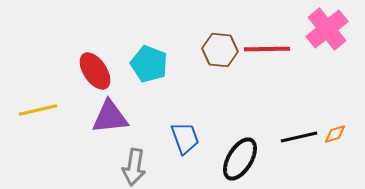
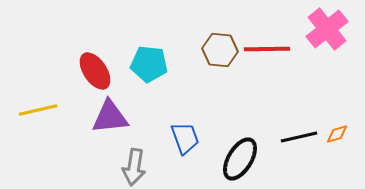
cyan pentagon: rotated 15 degrees counterclockwise
orange diamond: moved 2 px right
